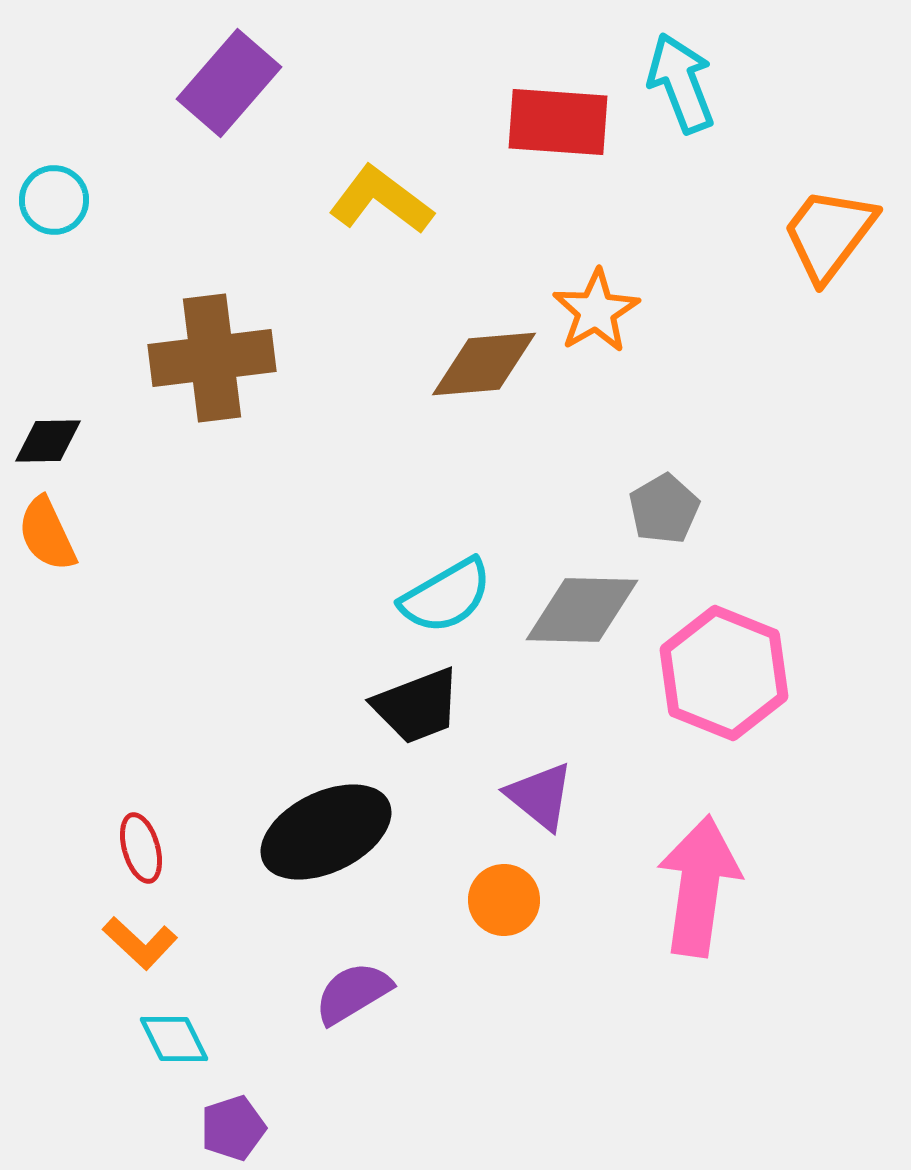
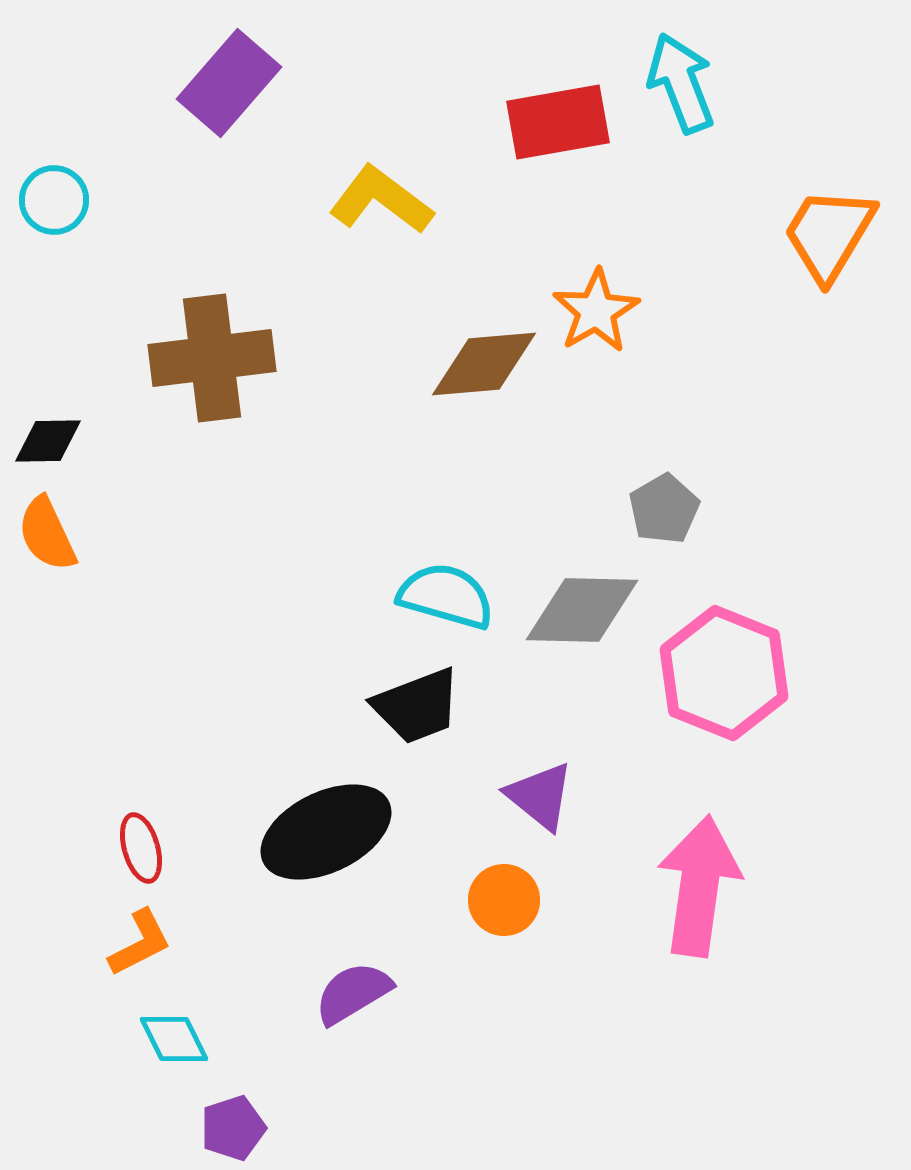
red rectangle: rotated 14 degrees counterclockwise
orange trapezoid: rotated 6 degrees counterclockwise
cyan semicircle: rotated 134 degrees counterclockwise
orange L-shape: rotated 70 degrees counterclockwise
